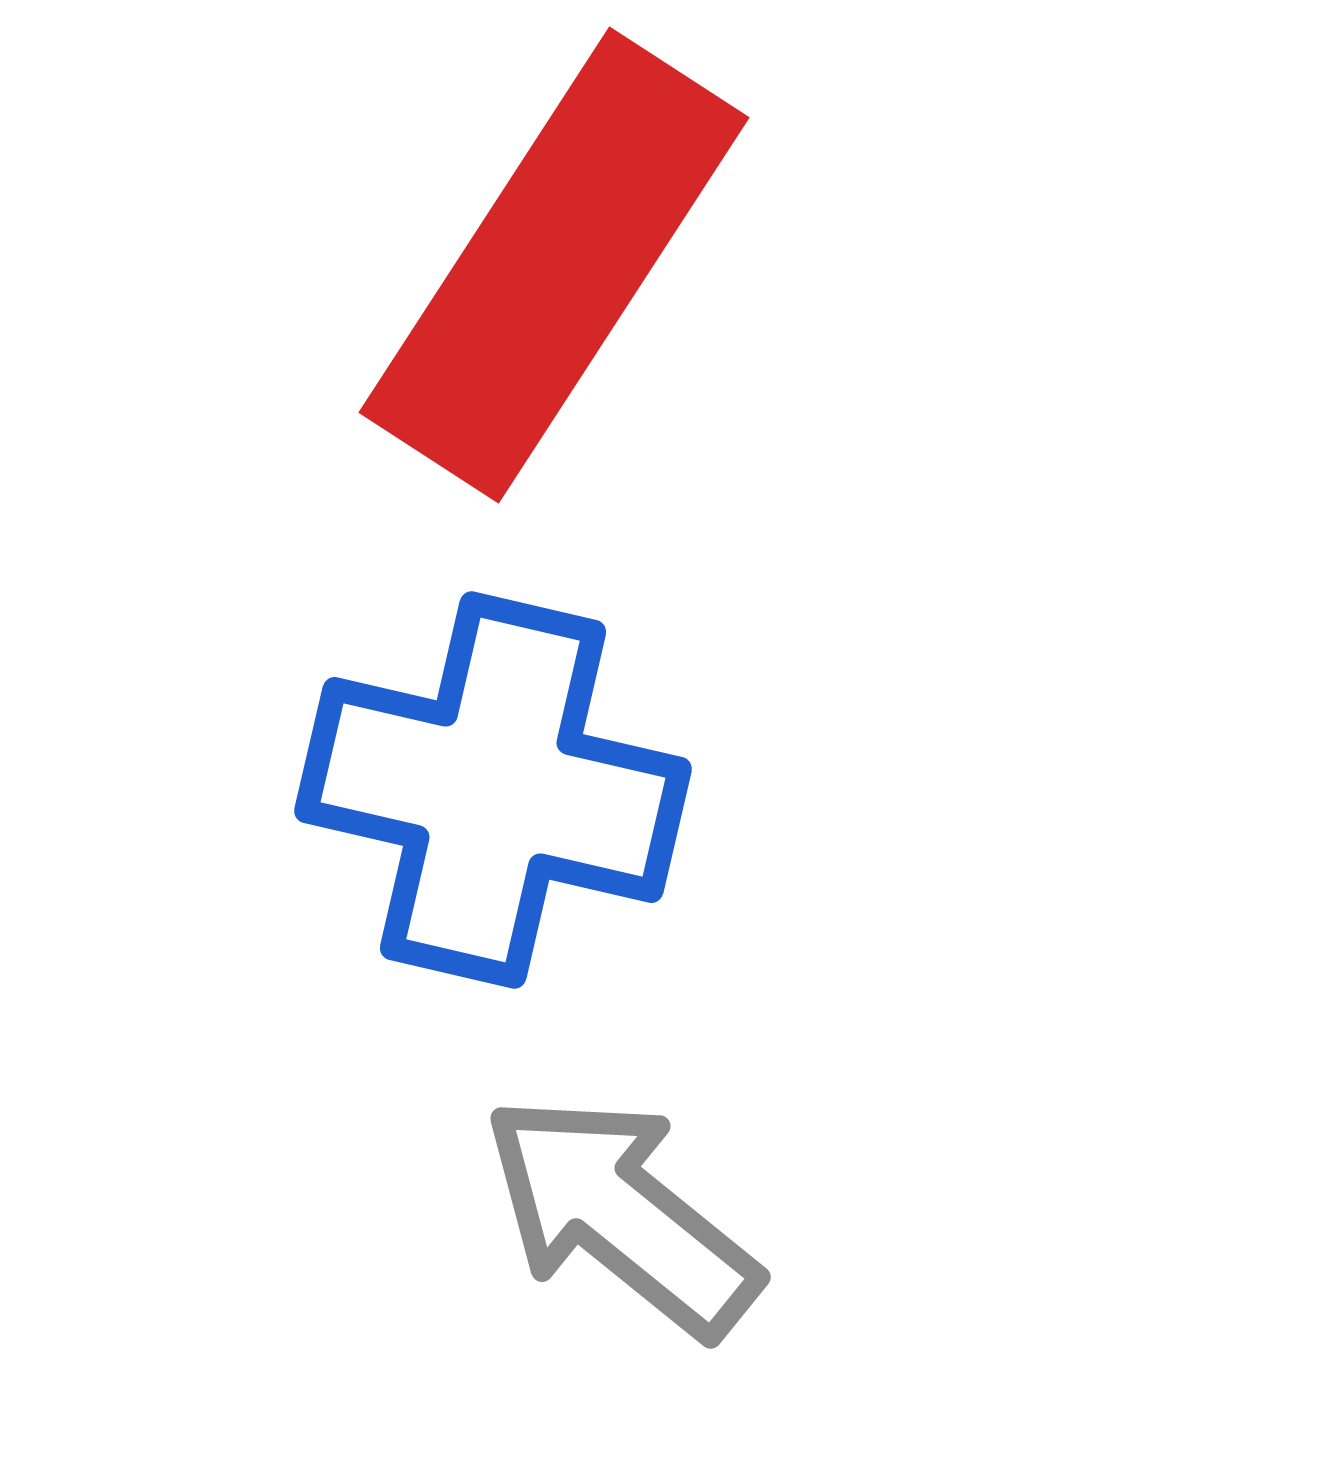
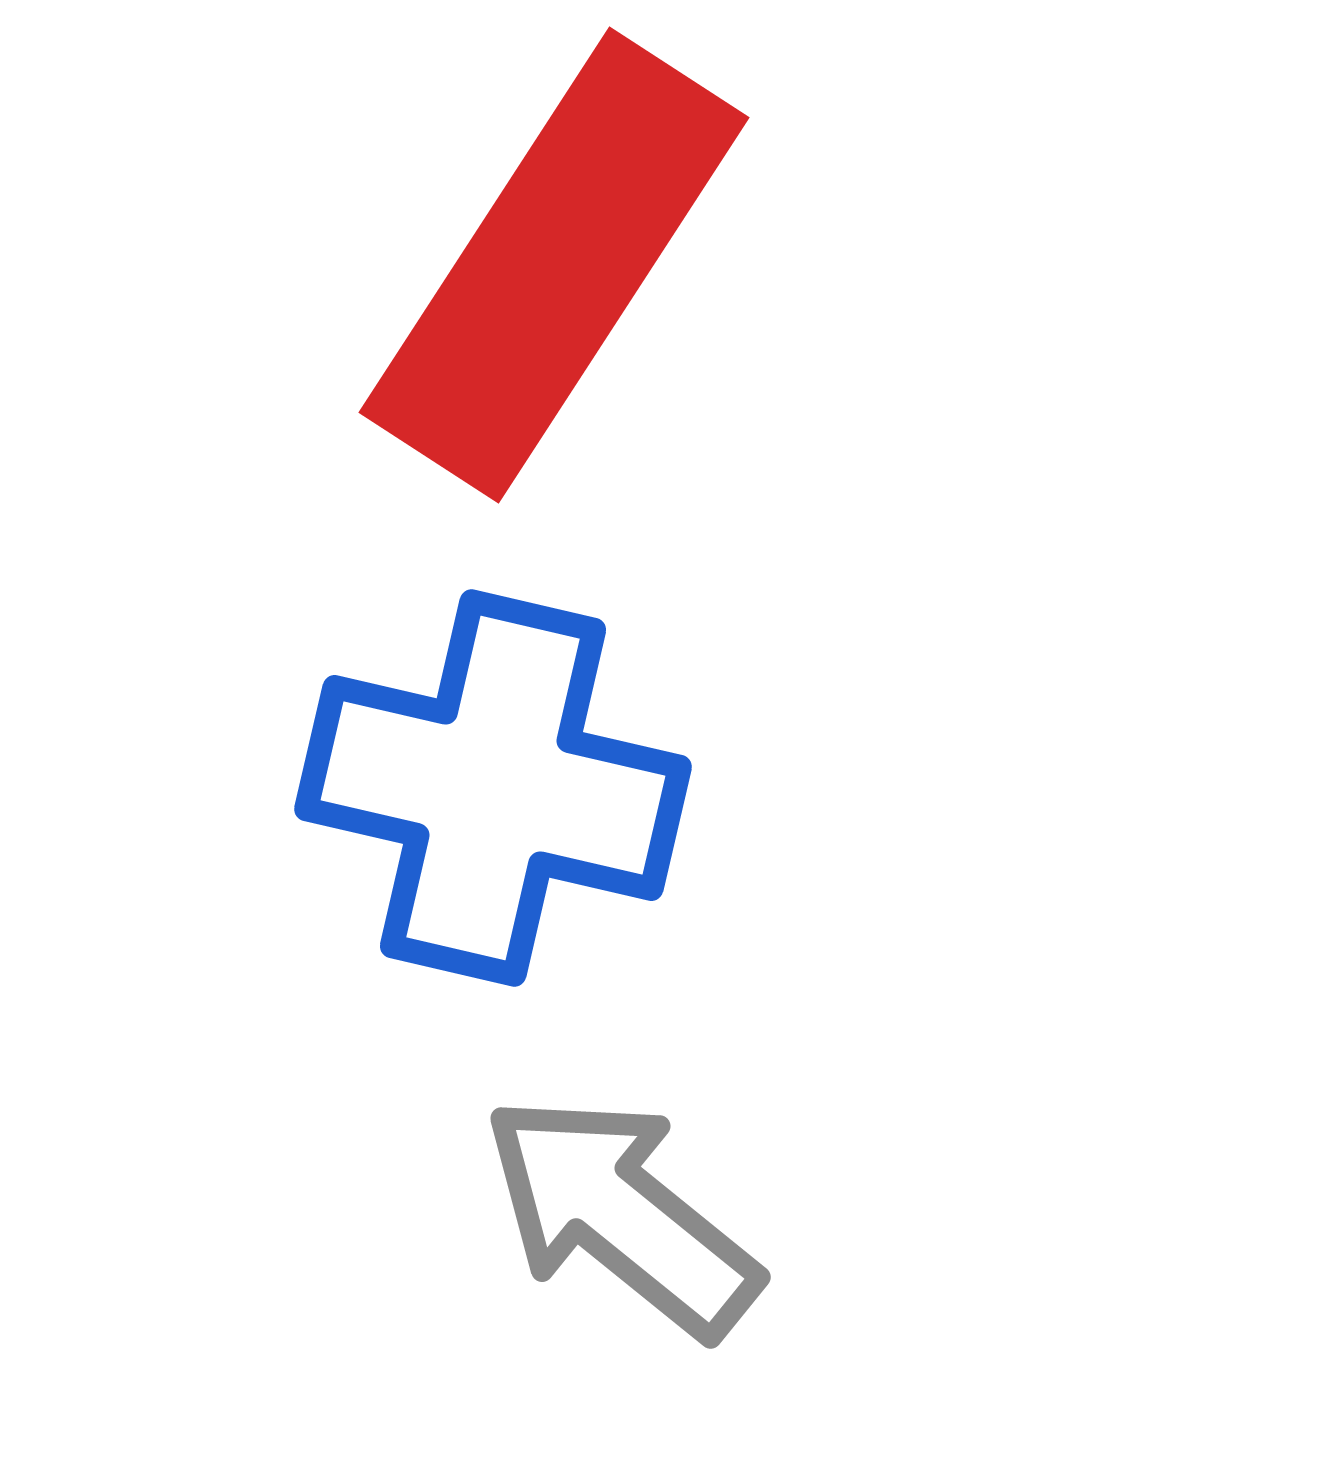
blue cross: moved 2 px up
